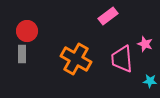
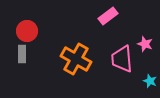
cyan star: rotated 16 degrees clockwise
